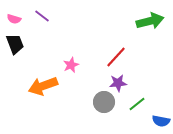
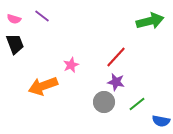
purple star: moved 2 px left, 1 px up; rotated 18 degrees clockwise
